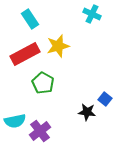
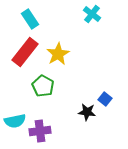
cyan cross: rotated 12 degrees clockwise
yellow star: moved 8 px down; rotated 15 degrees counterclockwise
red rectangle: moved 2 px up; rotated 24 degrees counterclockwise
green pentagon: moved 3 px down
purple cross: rotated 30 degrees clockwise
